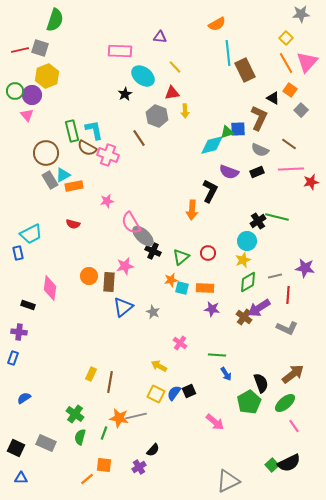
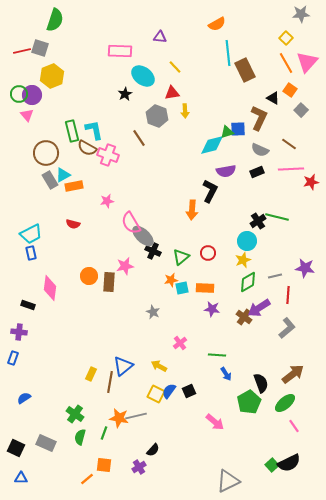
red line at (20, 50): moved 2 px right, 1 px down
yellow hexagon at (47, 76): moved 5 px right
green circle at (15, 91): moved 4 px right, 3 px down
purple semicircle at (229, 172): moved 3 px left, 1 px up; rotated 30 degrees counterclockwise
blue rectangle at (18, 253): moved 13 px right
cyan square at (182, 288): rotated 24 degrees counterclockwise
blue triangle at (123, 307): moved 59 px down
gray L-shape at (287, 328): rotated 65 degrees counterclockwise
pink cross at (180, 343): rotated 16 degrees clockwise
blue semicircle at (174, 393): moved 5 px left, 2 px up
